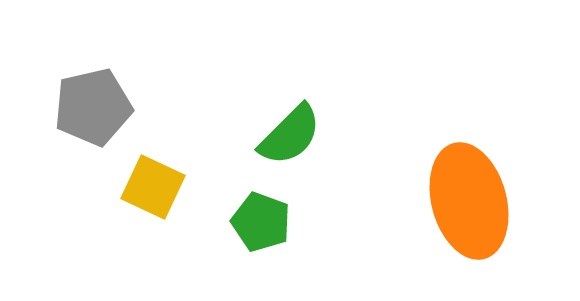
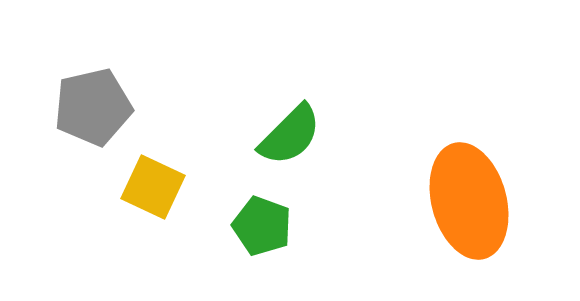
green pentagon: moved 1 px right, 4 px down
